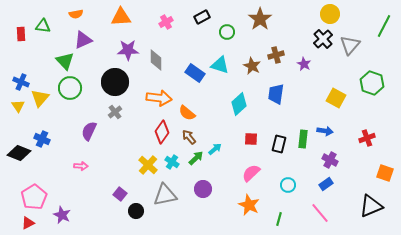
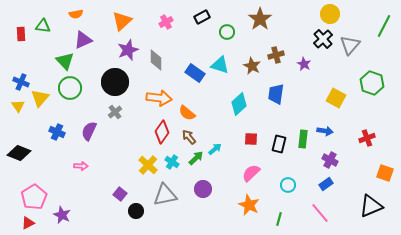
orange triangle at (121, 17): moved 1 px right, 4 px down; rotated 40 degrees counterclockwise
purple star at (128, 50): rotated 20 degrees counterclockwise
blue cross at (42, 139): moved 15 px right, 7 px up
